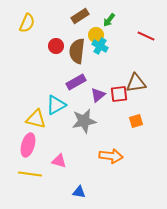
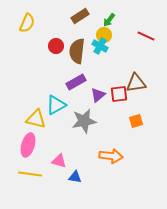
yellow circle: moved 8 px right
blue triangle: moved 4 px left, 15 px up
